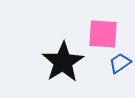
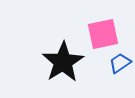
pink square: rotated 16 degrees counterclockwise
